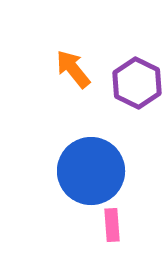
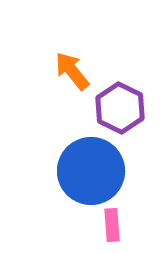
orange arrow: moved 1 px left, 2 px down
purple hexagon: moved 17 px left, 25 px down
